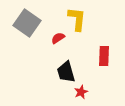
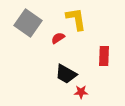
yellow L-shape: moved 1 px left; rotated 15 degrees counterclockwise
gray square: moved 1 px right
black trapezoid: moved 2 px down; rotated 45 degrees counterclockwise
red star: rotated 24 degrees clockwise
